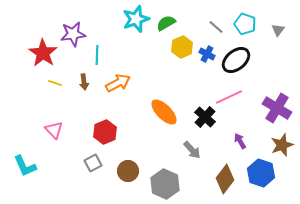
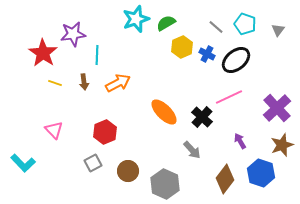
purple cross: rotated 16 degrees clockwise
black cross: moved 3 px left
cyan L-shape: moved 2 px left, 3 px up; rotated 20 degrees counterclockwise
